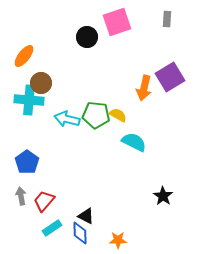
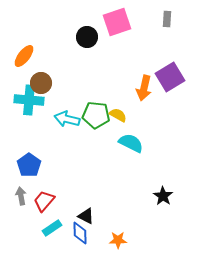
cyan semicircle: moved 3 px left, 1 px down
blue pentagon: moved 2 px right, 3 px down
